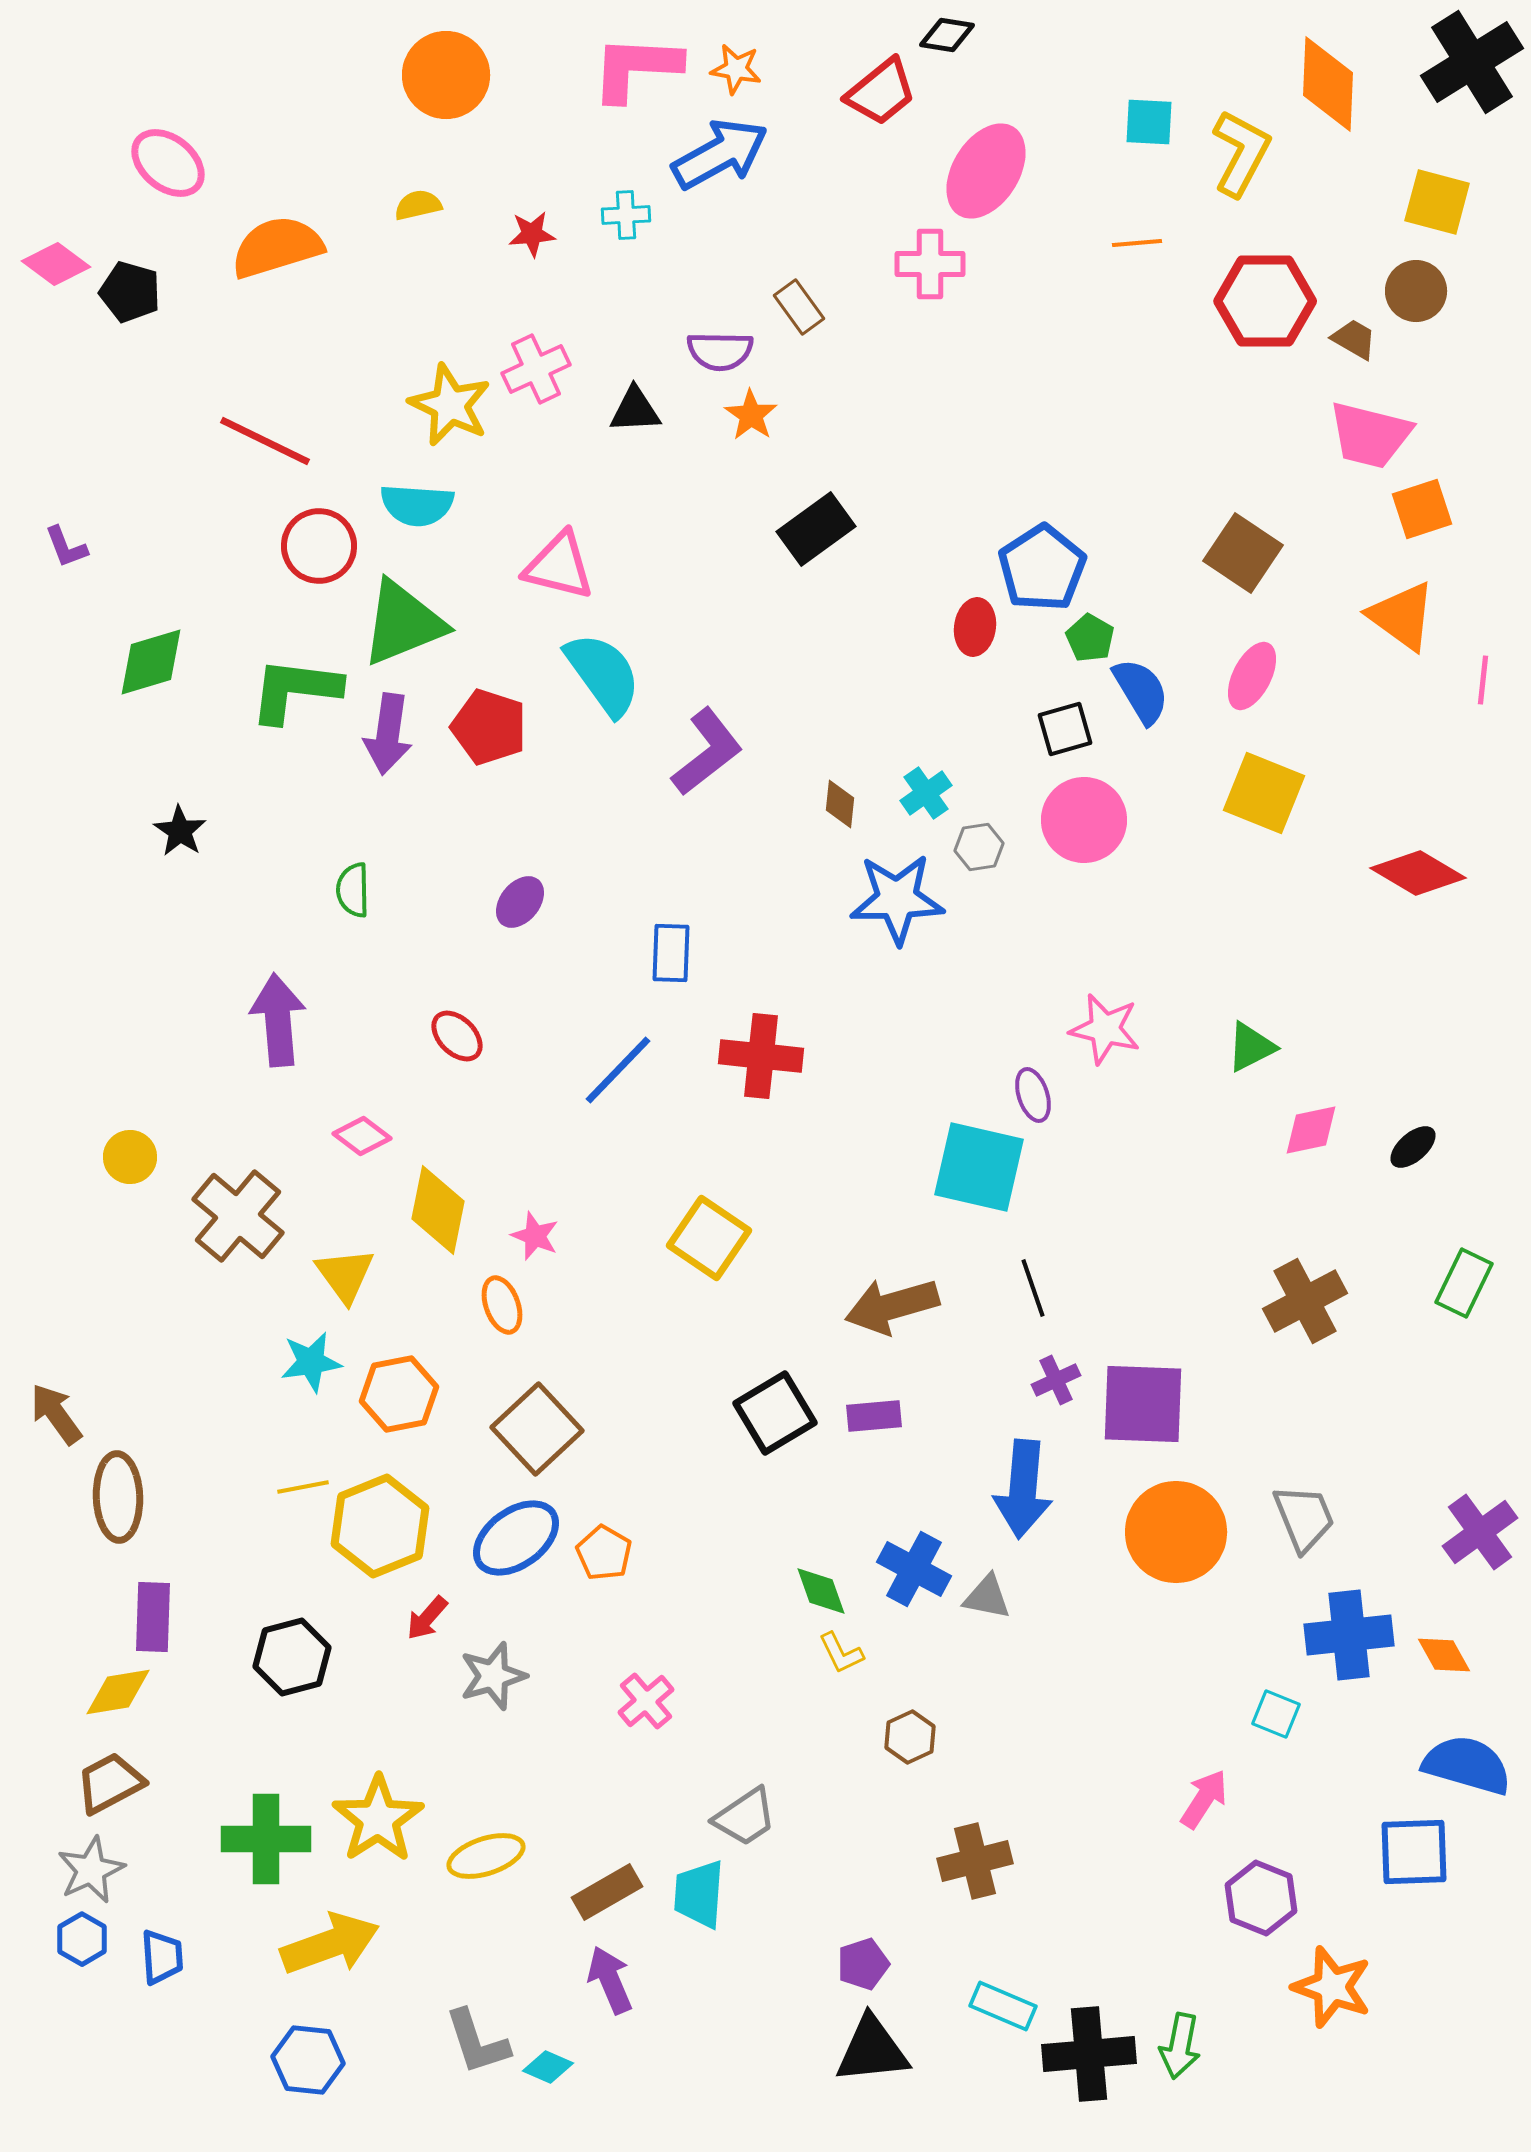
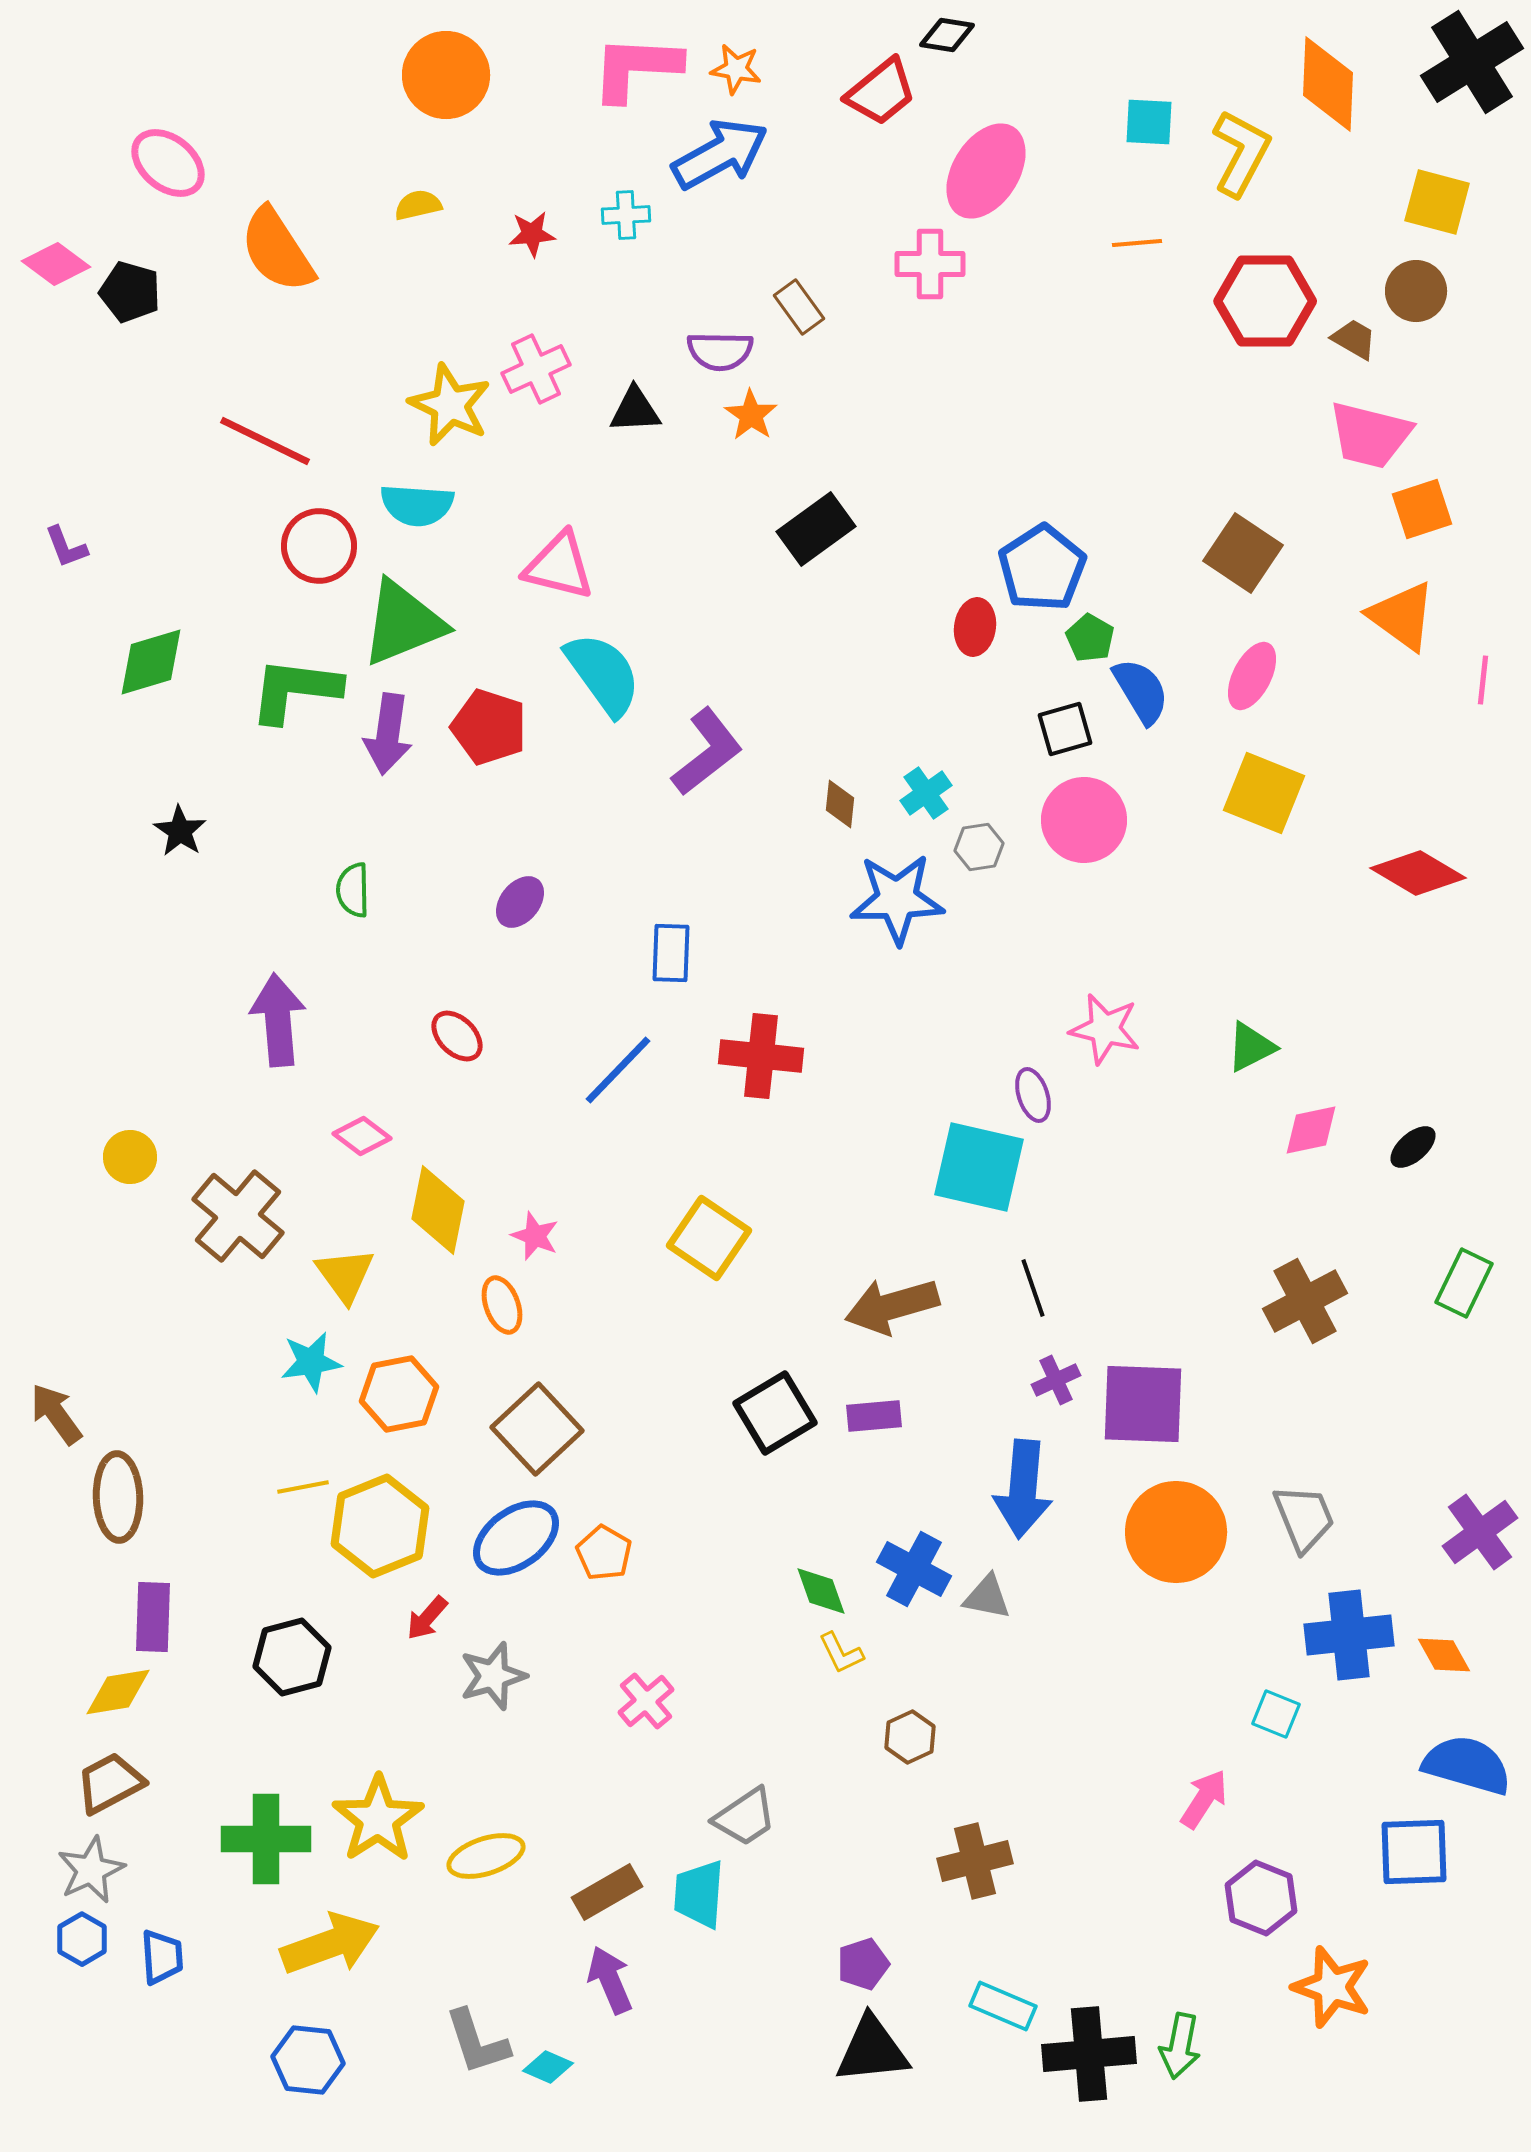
orange semicircle at (277, 247): moved 3 px down; rotated 106 degrees counterclockwise
